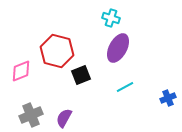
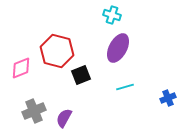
cyan cross: moved 1 px right, 3 px up
pink diamond: moved 3 px up
cyan line: rotated 12 degrees clockwise
gray cross: moved 3 px right, 4 px up
